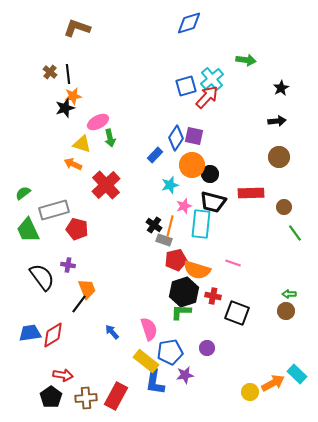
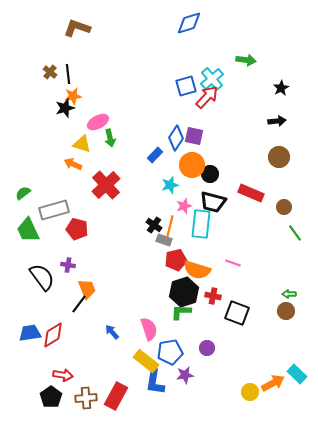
red rectangle at (251, 193): rotated 25 degrees clockwise
